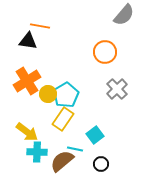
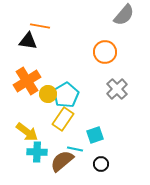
cyan square: rotated 18 degrees clockwise
